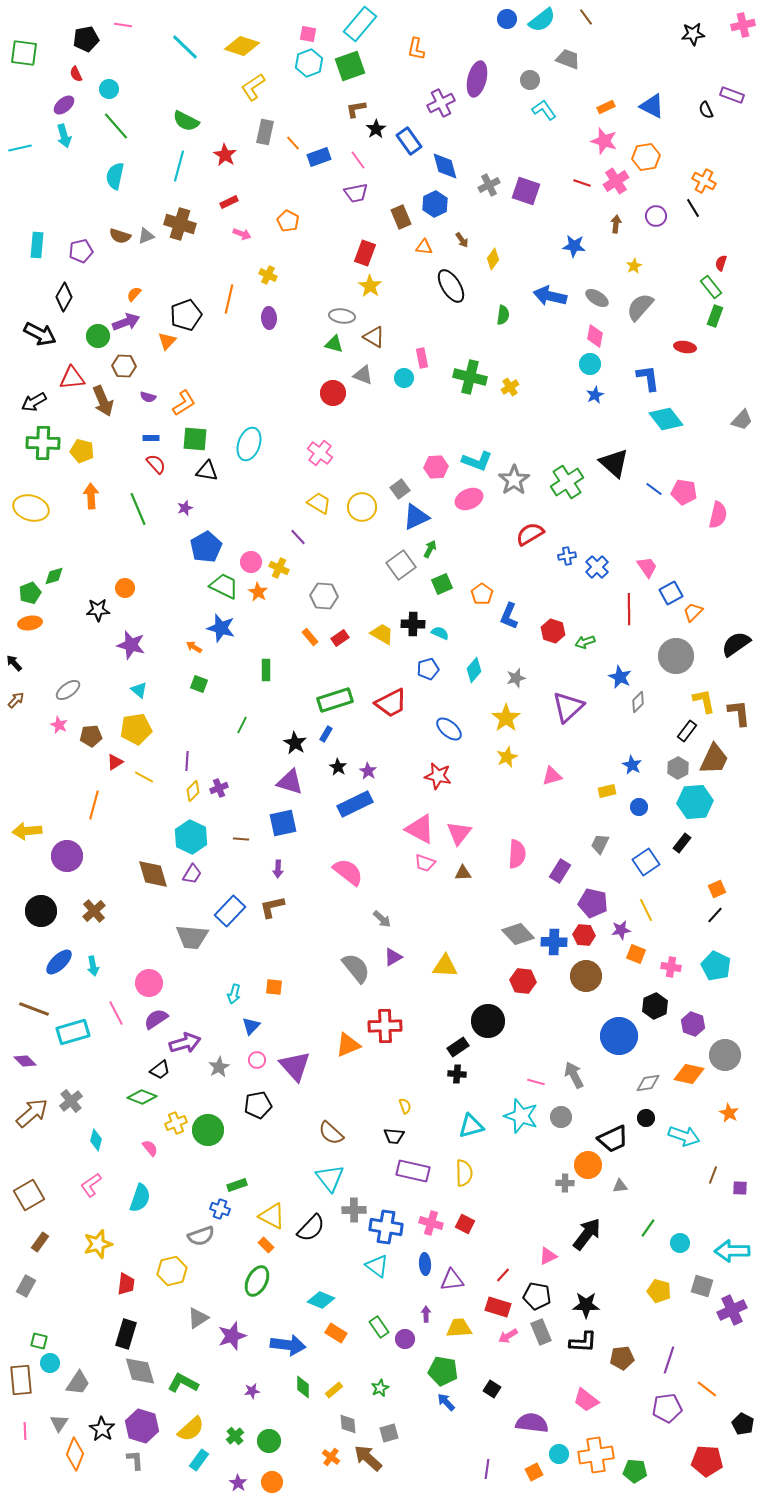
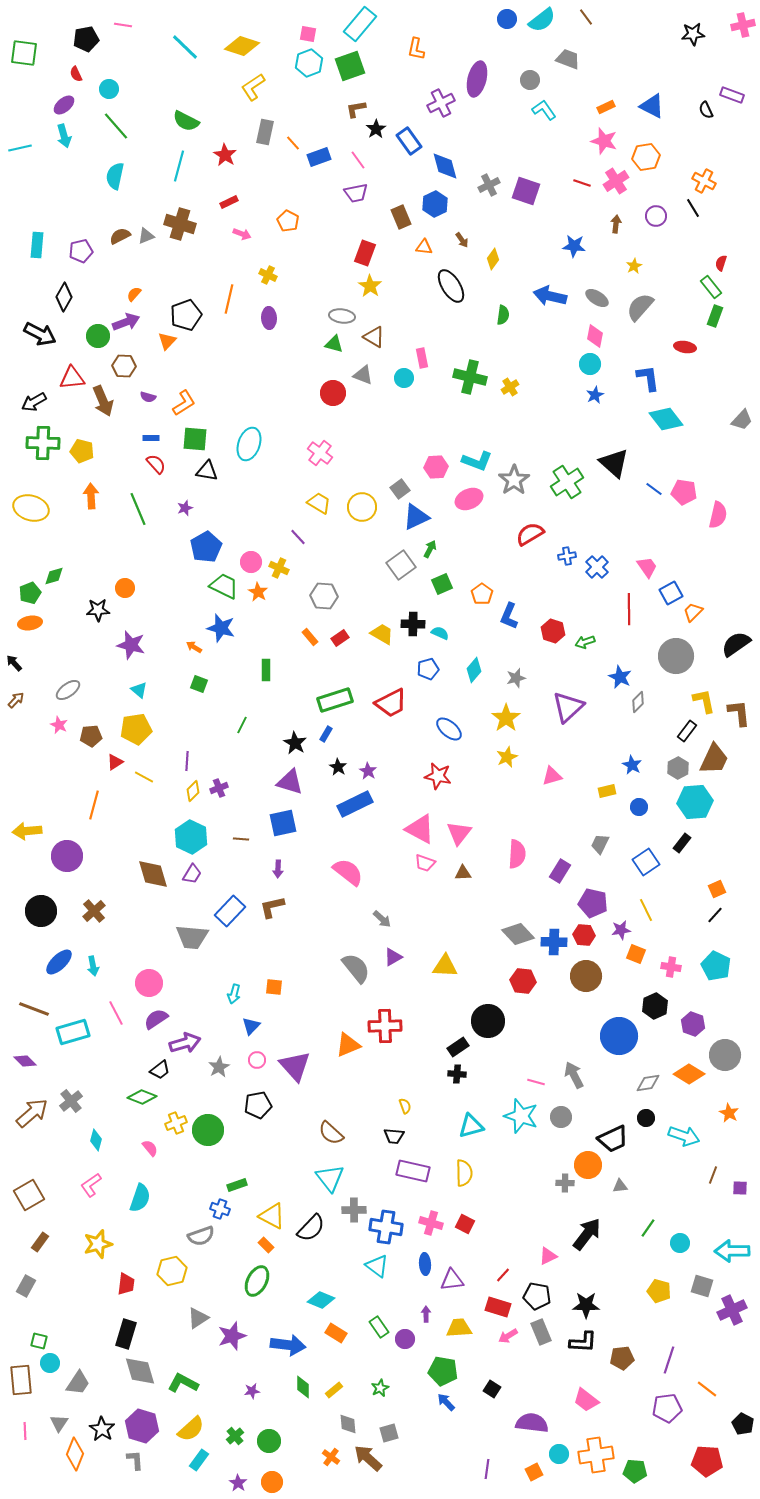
brown semicircle at (120, 236): rotated 135 degrees clockwise
orange diamond at (689, 1074): rotated 20 degrees clockwise
